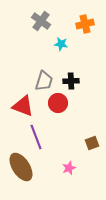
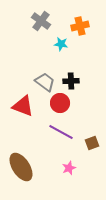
orange cross: moved 5 px left, 2 px down
gray trapezoid: moved 1 px right, 1 px down; rotated 70 degrees counterclockwise
red circle: moved 2 px right
purple line: moved 25 px right, 5 px up; rotated 40 degrees counterclockwise
